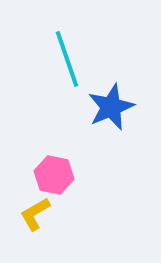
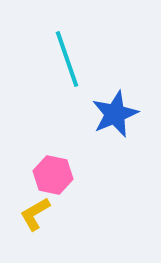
blue star: moved 4 px right, 7 px down
pink hexagon: moved 1 px left
